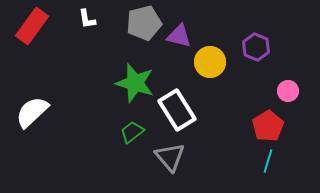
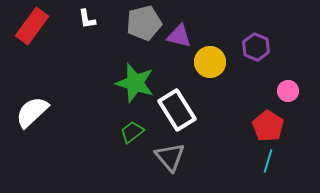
red pentagon: rotated 8 degrees counterclockwise
